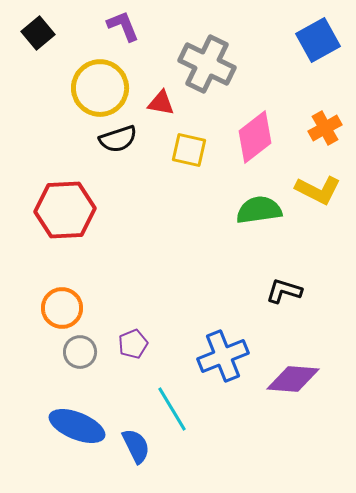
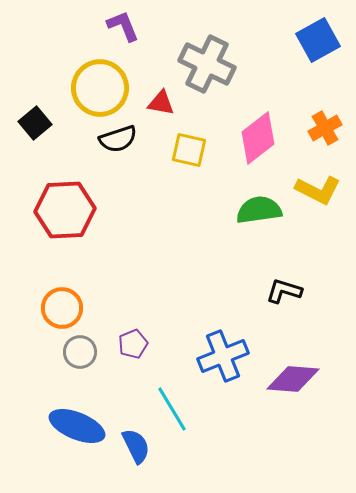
black square: moved 3 px left, 90 px down
pink diamond: moved 3 px right, 1 px down
